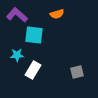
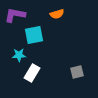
purple L-shape: moved 2 px left; rotated 30 degrees counterclockwise
cyan square: rotated 18 degrees counterclockwise
cyan star: moved 2 px right
white rectangle: moved 1 px left, 3 px down
